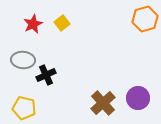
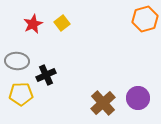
gray ellipse: moved 6 px left, 1 px down
yellow pentagon: moved 3 px left, 14 px up; rotated 15 degrees counterclockwise
